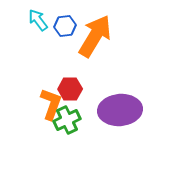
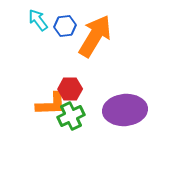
orange L-shape: rotated 68 degrees clockwise
purple ellipse: moved 5 px right
green cross: moved 4 px right, 4 px up
